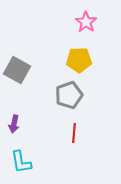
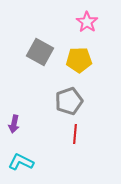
pink star: moved 1 px right
gray square: moved 23 px right, 18 px up
gray pentagon: moved 6 px down
red line: moved 1 px right, 1 px down
cyan L-shape: rotated 125 degrees clockwise
